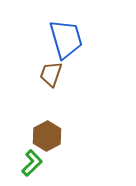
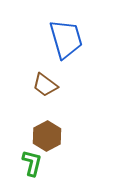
brown trapezoid: moved 6 px left, 11 px down; rotated 72 degrees counterclockwise
green L-shape: rotated 32 degrees counterclockwise
